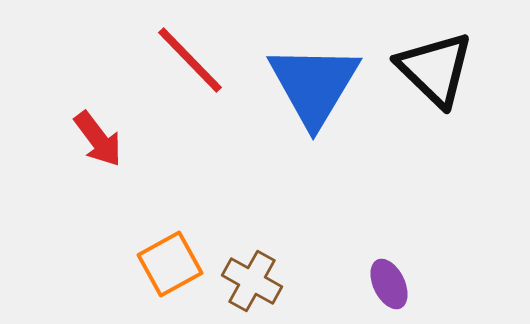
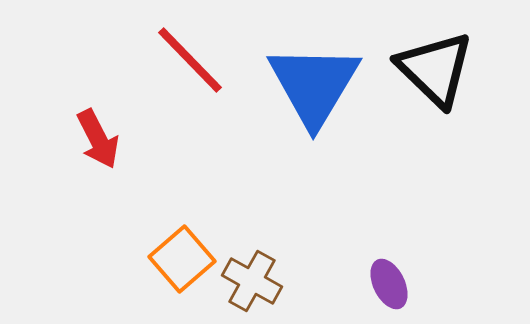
red arrow: rotated 10 degrees clockwise
orange square: moved 12 px right, 5 px up; rotated 12 degrees counterclockwise
